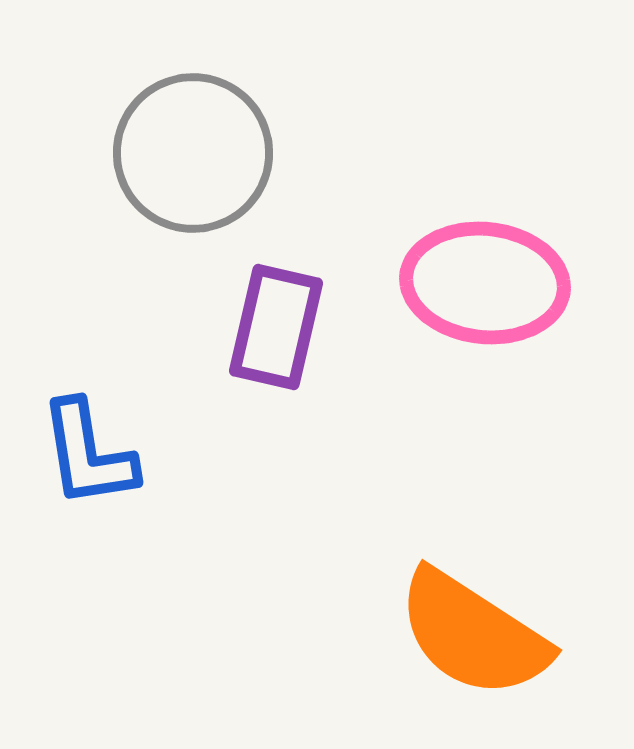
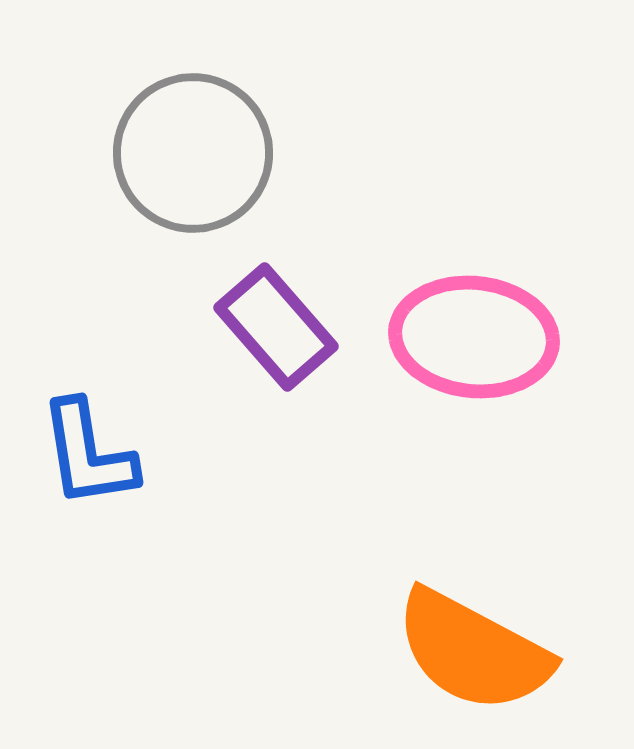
pink ellipse: moved 11 px left, 54 px down
purple rectangle: rotated 54 degrees counterclockwise
orange semicircle: moved 17 px down; rotated 5 degrees counterclockwise
